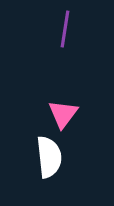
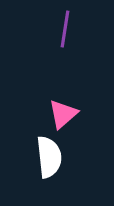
pink triangle: rotated 12 degrees clockwise
